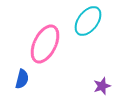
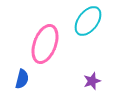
pink ellipse: rotated 6 degrees counterclockwise
purple star: moved 10 px left, 5 px up
